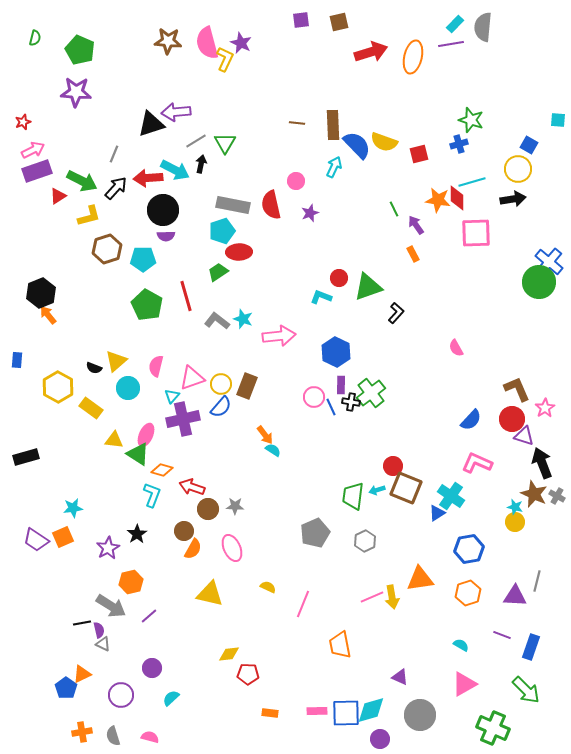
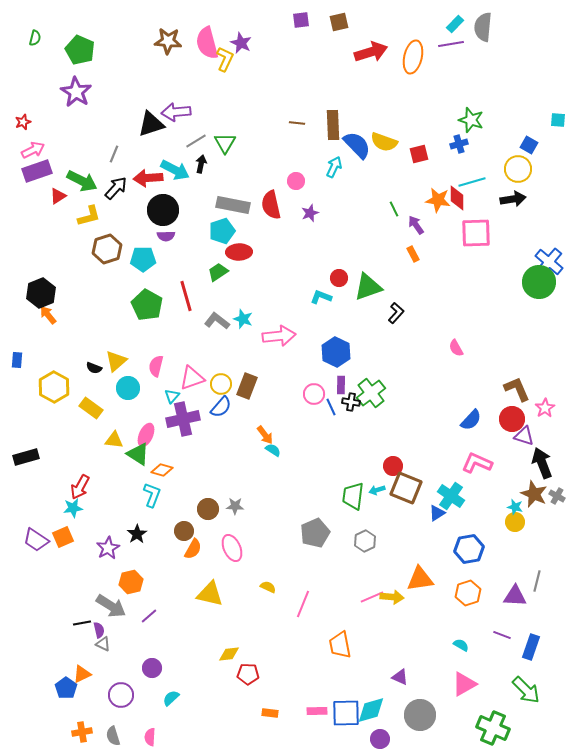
purple star at (76, 92): rotated 28 degrees clockwise
yellow hexagon at (58, 387): moved 4 px left
pink circle at (314, 397): moved 3 px up
red arrow at (192, 487): moved 112 px left; rotated 80 degrees counterclockwise
yellow arrow at (392, 597): rotated 75 degrees counterclockwise
pink semicircle at (150, 737): rotated 102 degrees counterclockwise
